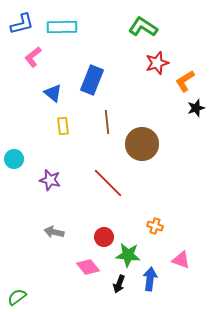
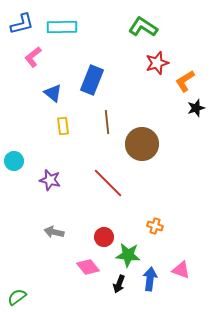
cyan circle: moved 2 px down
pink triangle: moved 10 px down
